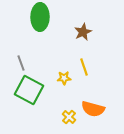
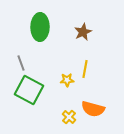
green ellipse: moved 10 px down
yellow line: moved 1 px right, 2 px down; rotated 30 degrees clockwise
yellow star: moved 3 px right, 2 px down
